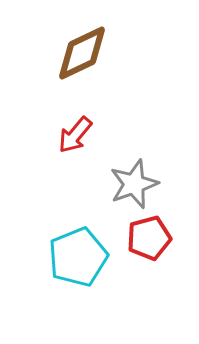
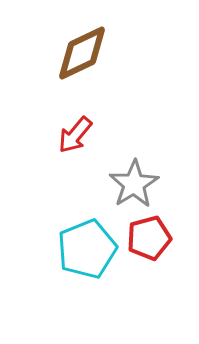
gray star: rotated 12 degrees counterclockwise
cyan pentagon: moved 9 px right, 8 px up
